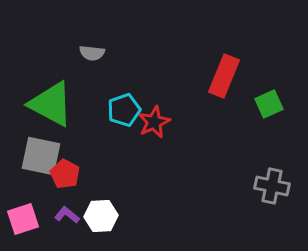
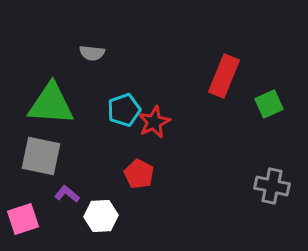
green triangle: rotated 24 degrees counterclockwise
red pentagon: moved 74 px right
purple L-shape: moved 21 px up
